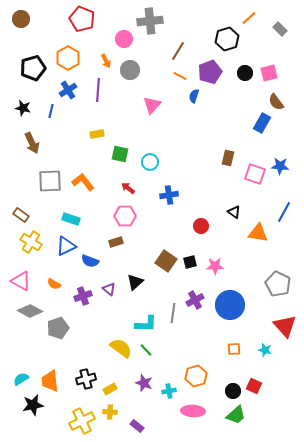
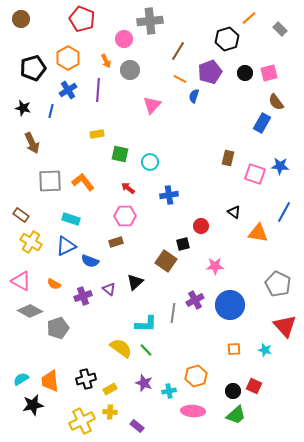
orange line at (180, 76): moved 3 px down
black square at (190, 262): moved 7 px left, 18 px up
